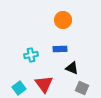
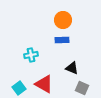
blue rectangle: moved 2 px right, 9 px up
red triangle: rotated 24 degrees counterclockwise
